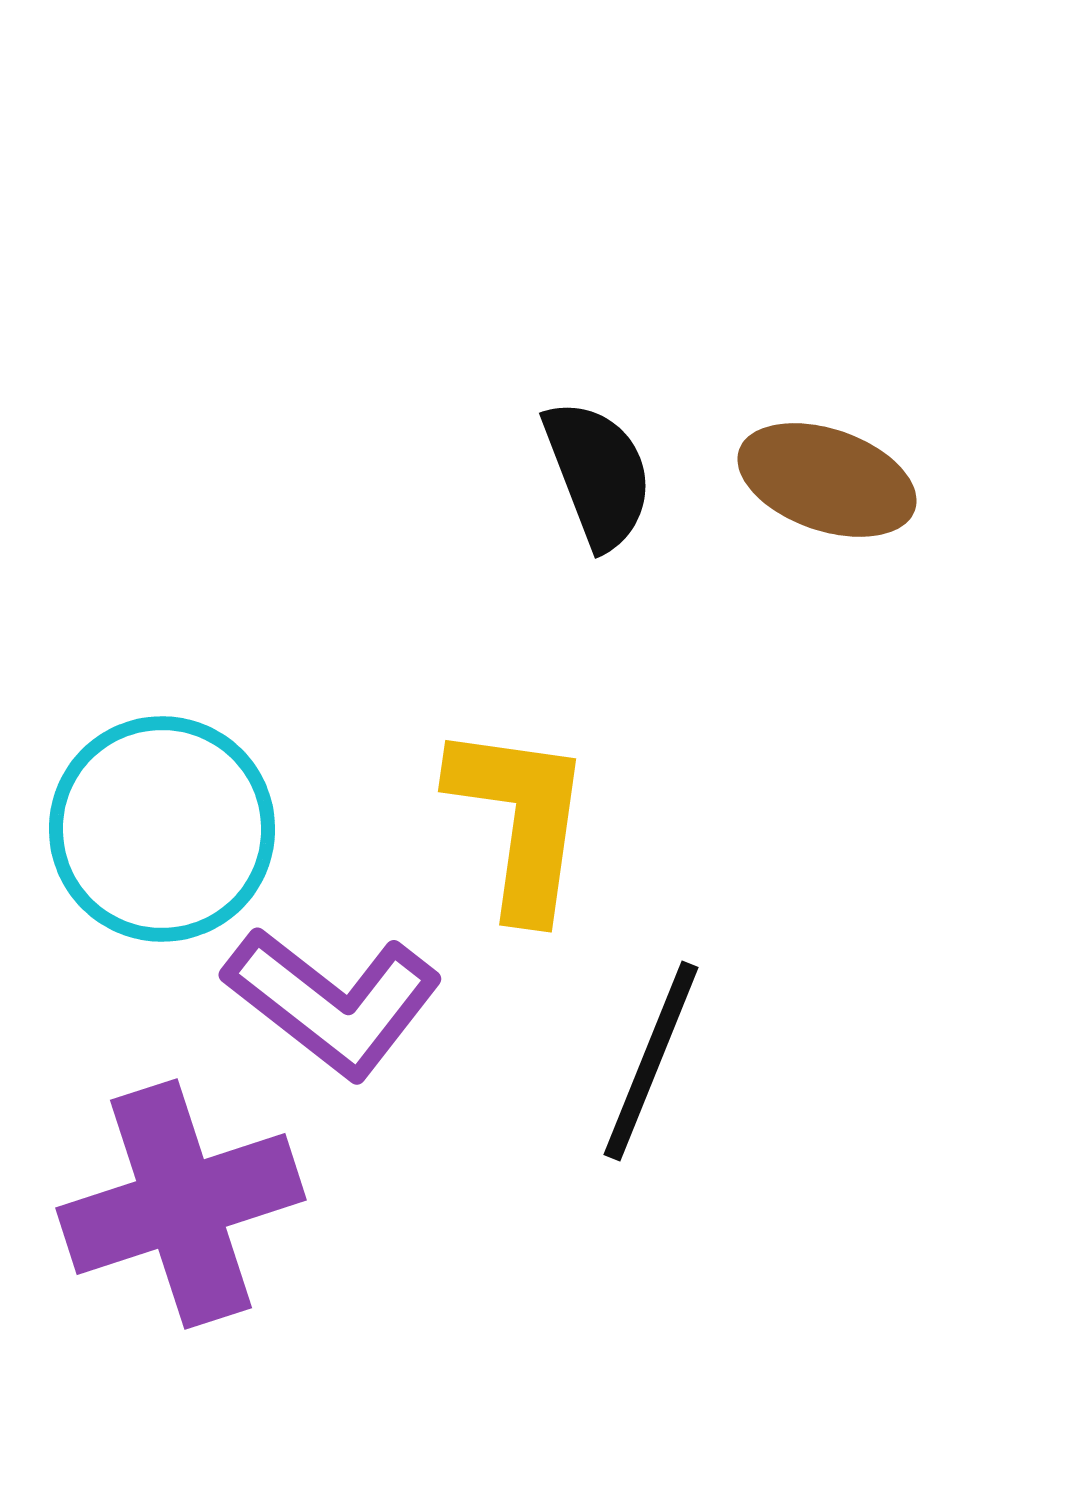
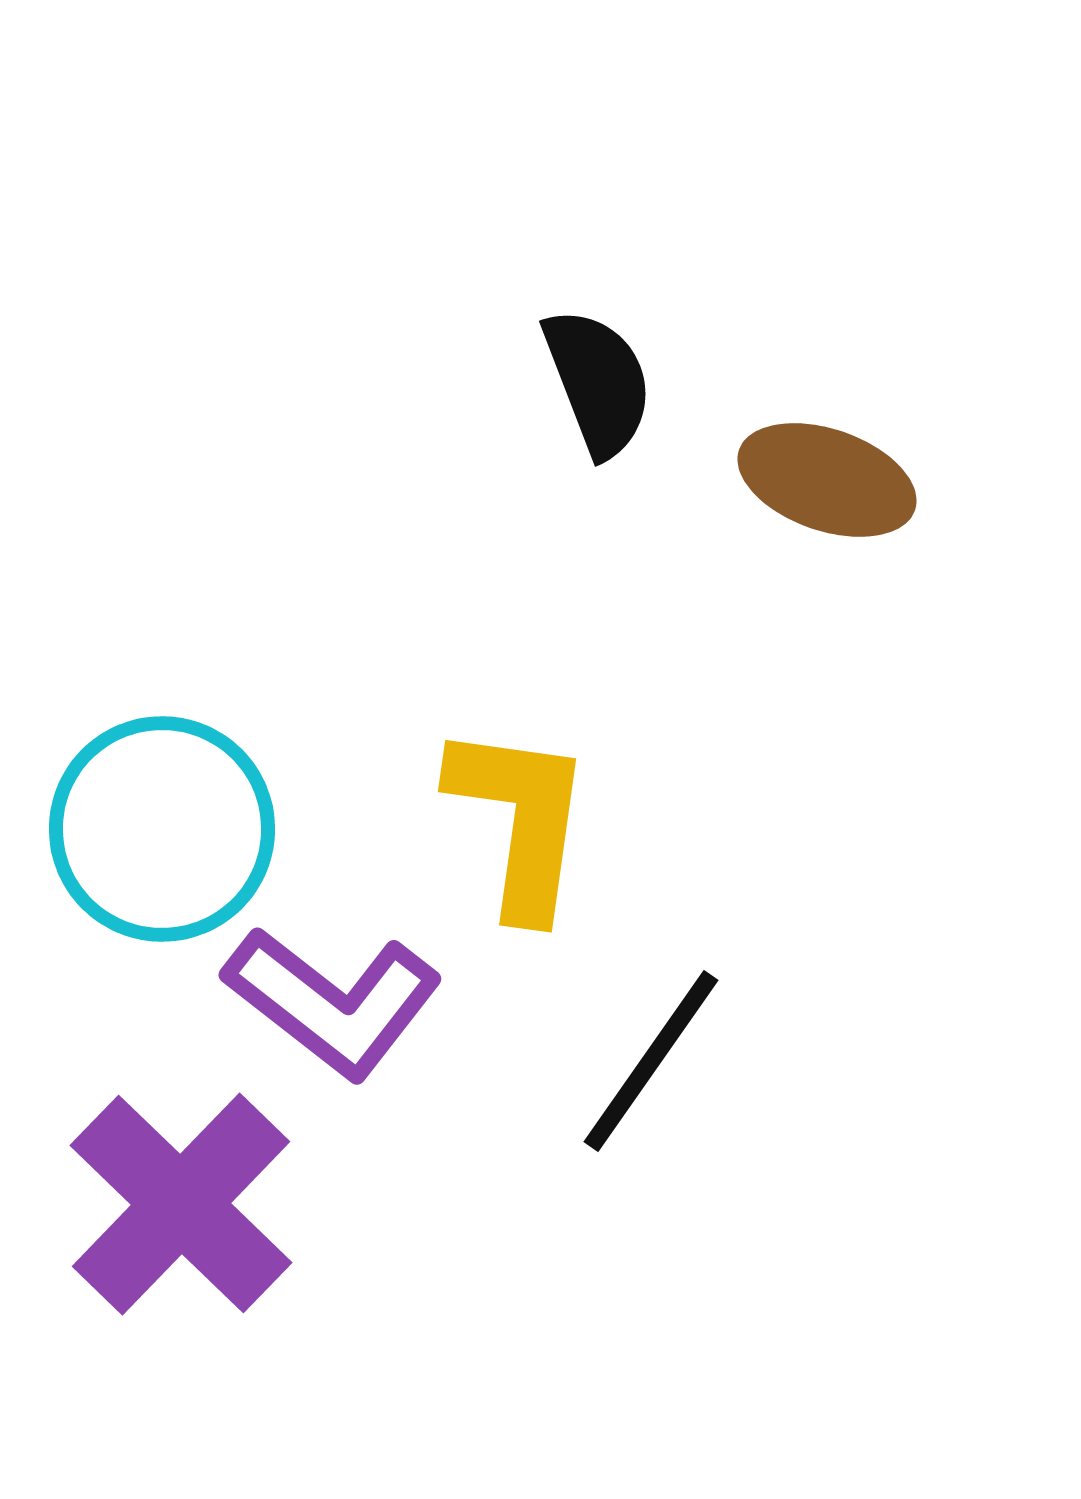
black semicircle: moved 92 px up
black line: rotated 13 degrees clockwise
purple cross: rotated 28 degrees counterclockwise
